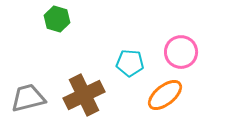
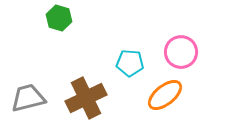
green hexagon: moved 2 px right, 1 px up
brown cross: moved 2 px right, 3 px down
